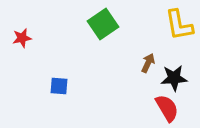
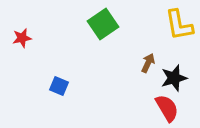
black star: rotated 12 degrees counterclockwise
blue square: rotated 18 degrees clockwise
